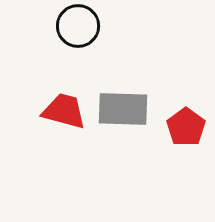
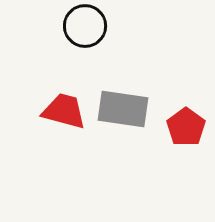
black circle: moved 7 px right
gray rectangle: rotated 6 degrees clockwise
